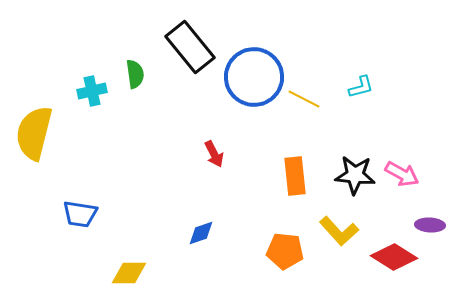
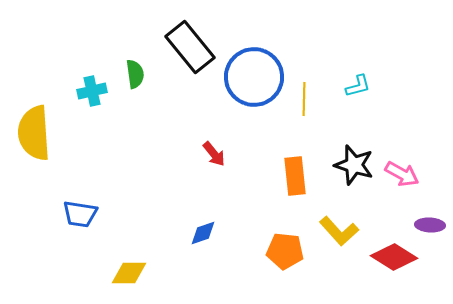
cyan L-shape: moved 3 px left, 1 px up
yellow line: rotated 64 degrees clockwise
yellow semicircle: rotated 18 degrees counterclockwise
red arrow: rotated 12 degrees counterclockwise
black star: moved 1 px left, 10 px up; rotated 12 degrees clockwise
blue diamond: moved 2 px right
